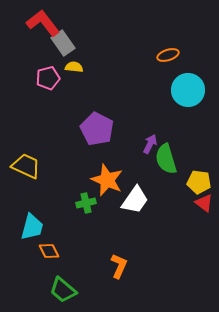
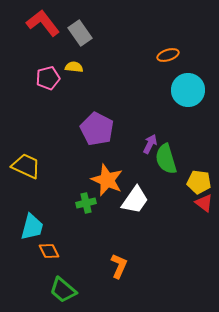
gray rectangle: moved 17 px right, 10 px up
